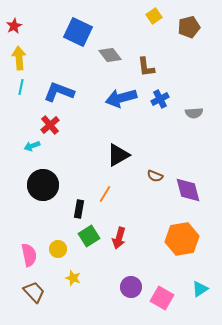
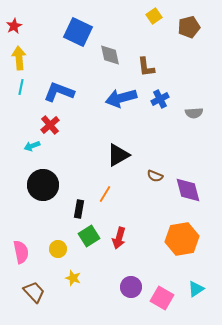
gray diamond: rotated 25 degrees clockwise
pink semicircle: moved 8 px left, 3 px up
cyan triangle: moved 4 px left
